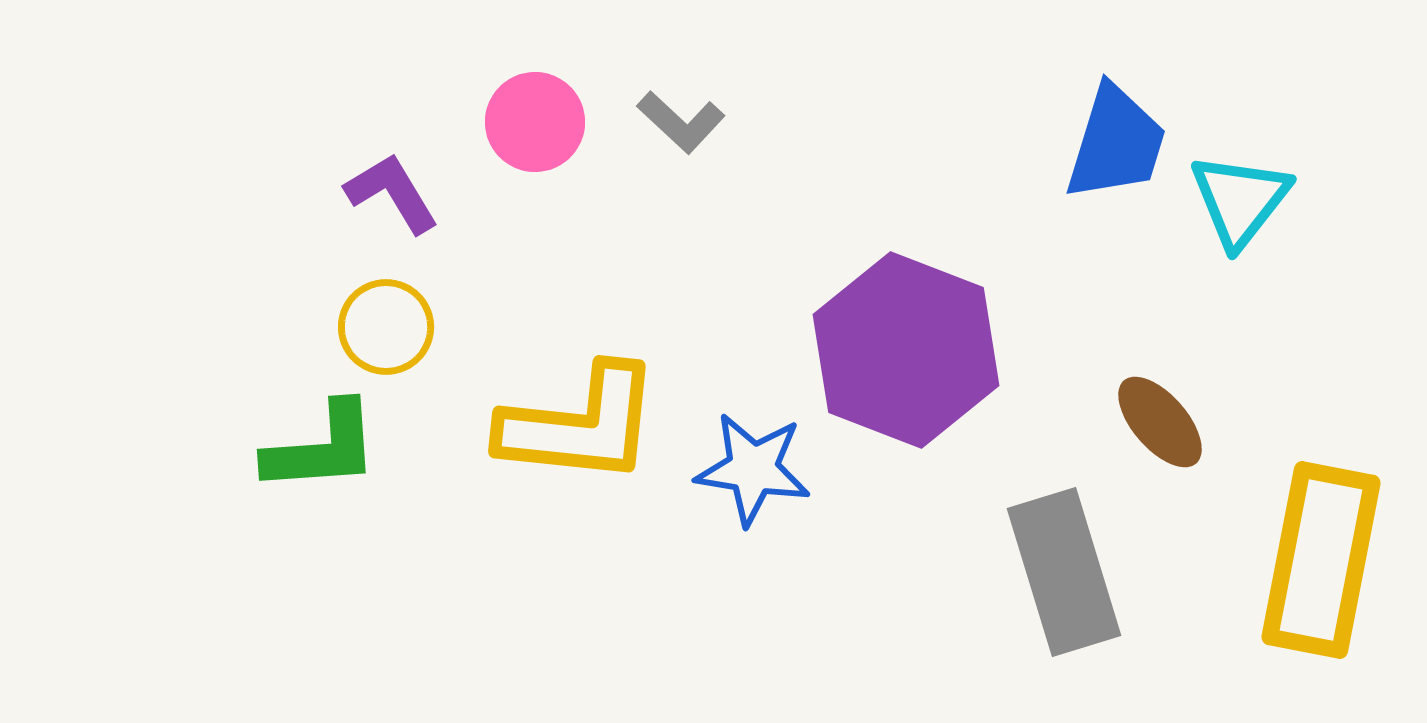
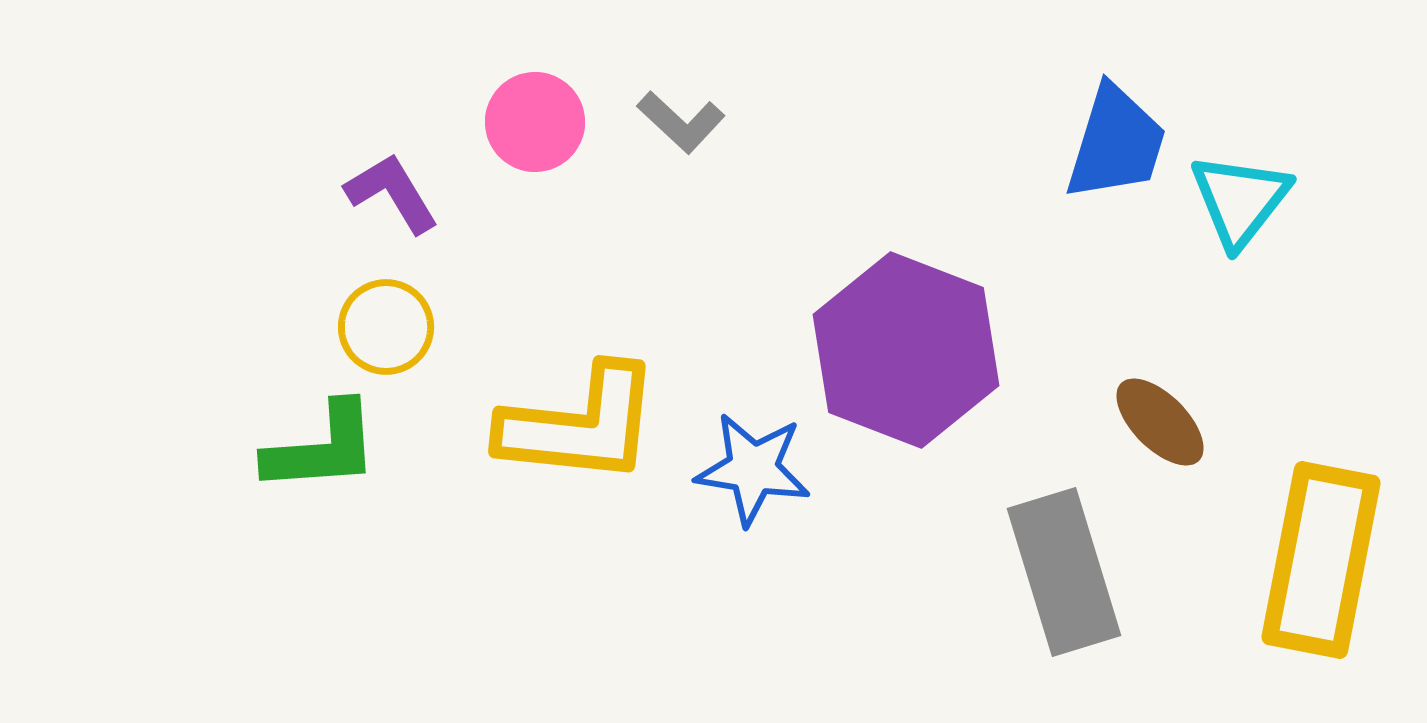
brown ellipse: rotated 4 degrees counterclockwise
